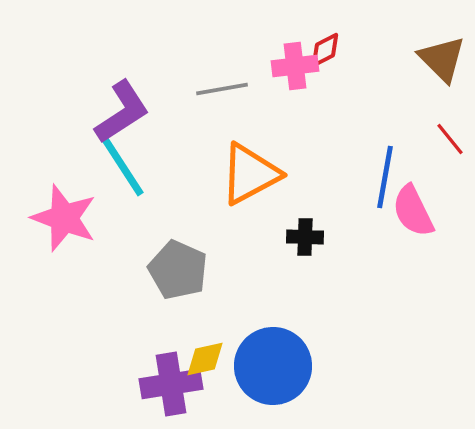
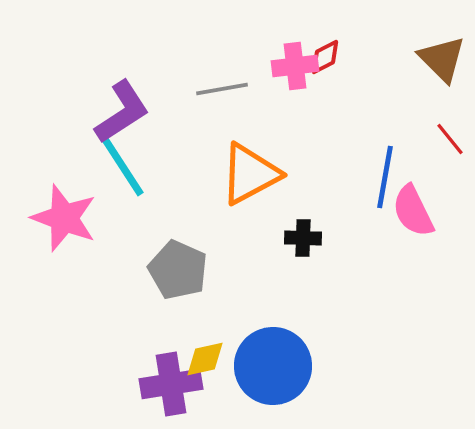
red diamond: moved 7 px down
black cross: moved 2 px left, 1 px down
